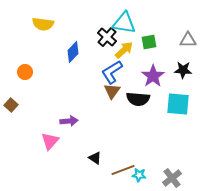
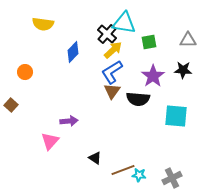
black cross: moved 3 px up
yellow arrow: moved 11 px left
cyan square: moved 2 px left, 12 px down
gray cross: rotated 12 degrees clockwise
